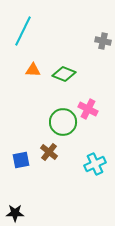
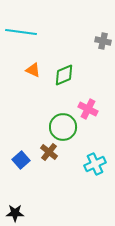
cyan line: moved 2 px left, 1 px down; rotated 72 degrees clockwise
orange triangle: rotated 21 degrees clockwise
green diamond: moved 1 px down; rotated 45 degrees counterclockwise
green circle: moved 5 px down
blue square: rotated 30 degrees counterclockwise
